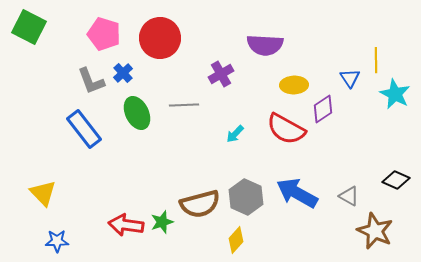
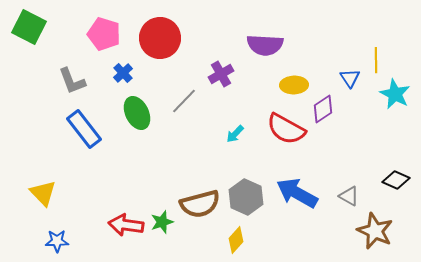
gray L-shape: moved 19 px left
gray line: moved 4 px up; rotated 44 degrees counterclockwise
